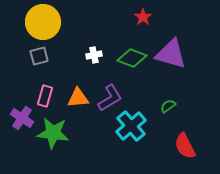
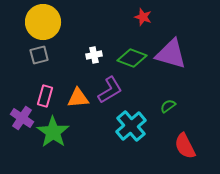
red star: rotated 18 degrees counterclockwise
gray square: moved 1 px up
purple L-shape: moved 8 px up
green star: moved 1 px up; rotated 28 degrees clockwise
